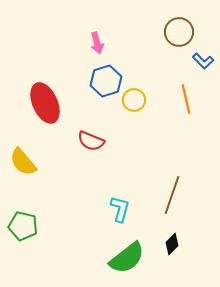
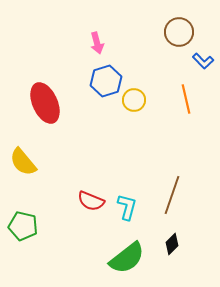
red semicircle: moved 60 px down
cyan L-shape: moved 7 px right, 2 px up
